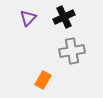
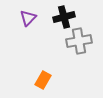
black cross: rotated 10 degrees clockwise
gray cross: moved 7 px right, 10 px up
